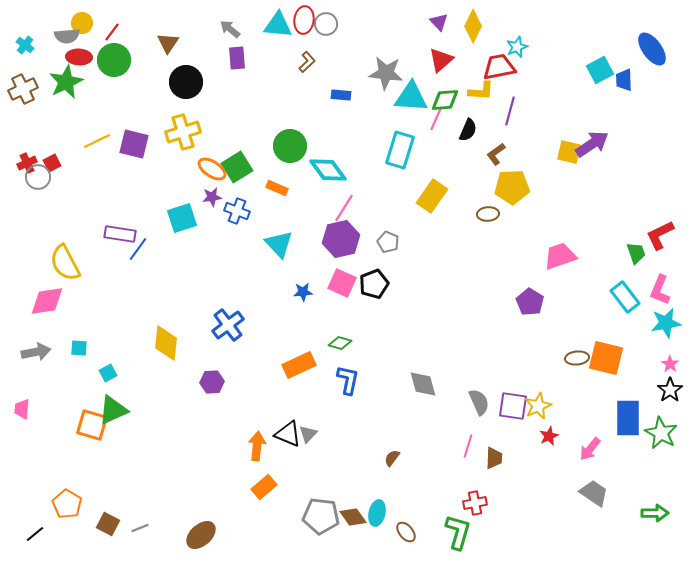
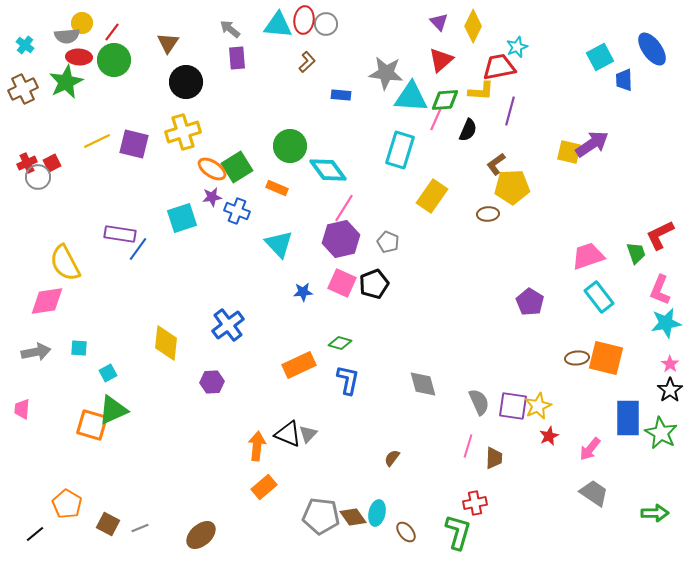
cyan square at (600, 70): moved 13 px up
brown L-shape at (496, 154): moved 10 px down
pink trapezoid at (560, 256): moved 28 px right
cyan rectangle at (625, 297): moved 26 px left
